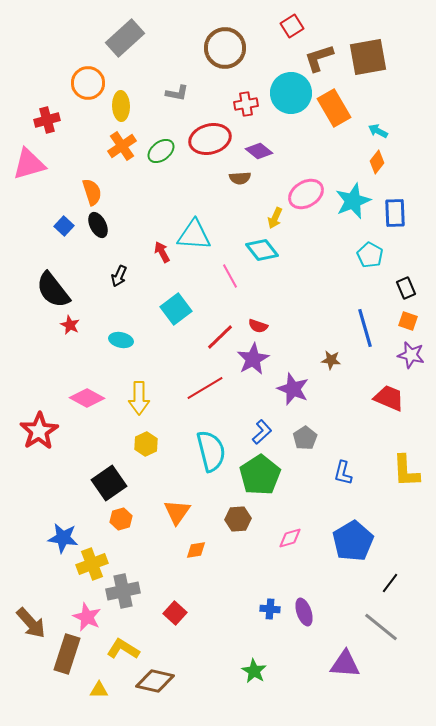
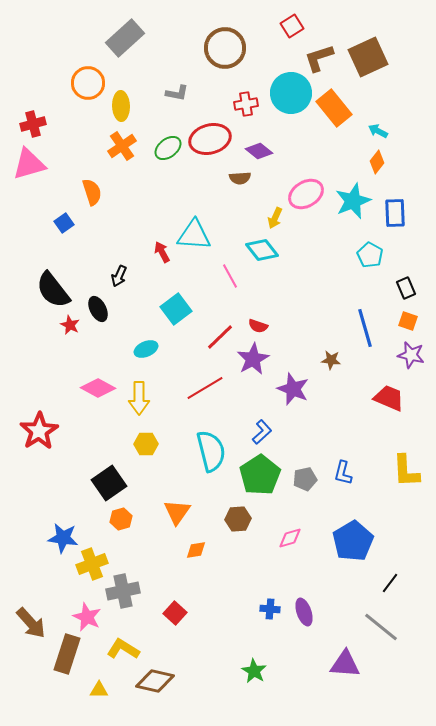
brown square at (368, 57): rotated 15 degrees counterclockwise
orange rectangle at (334, 108): rotated 9 degrees counterclockwise
red cross at (47, 120): moved 14 px left, 4 px down
green ellipse at (161, 151): moved 7 px right, 3 px up
black ellipse at (98, 225): moved 84 px down
blue square at (64, 226): moved 3 px up; rotated 12 degrees clockwise
cyan ellipse at (121, 340): moved 25 px right, 9 px down; rotated 35 degrees counterclockwise
pink diamond at (87, 398): moved 11 px right, 10 px up
gray pentagon at (305, 438): moved 41 px down; rotated 20 degrees clockwise
yellow hexagon at (146, 444): rotated 25 degrees clockwise
